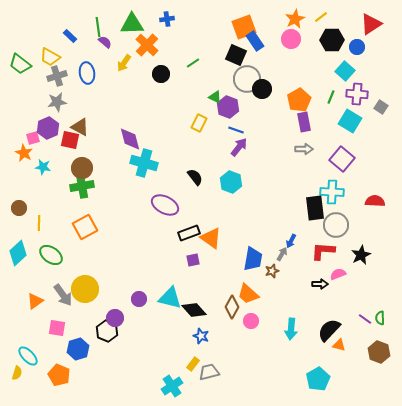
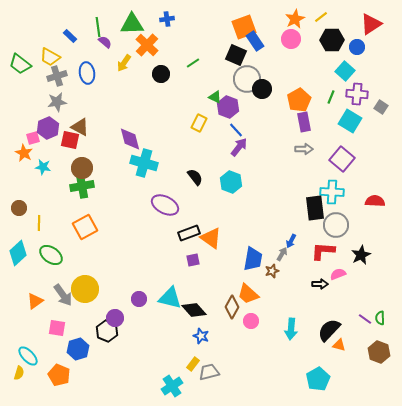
blue line at (236, 130): rotated 28 degrees clockwise
yellow semicircle at (17, 373): moved 2 px right
